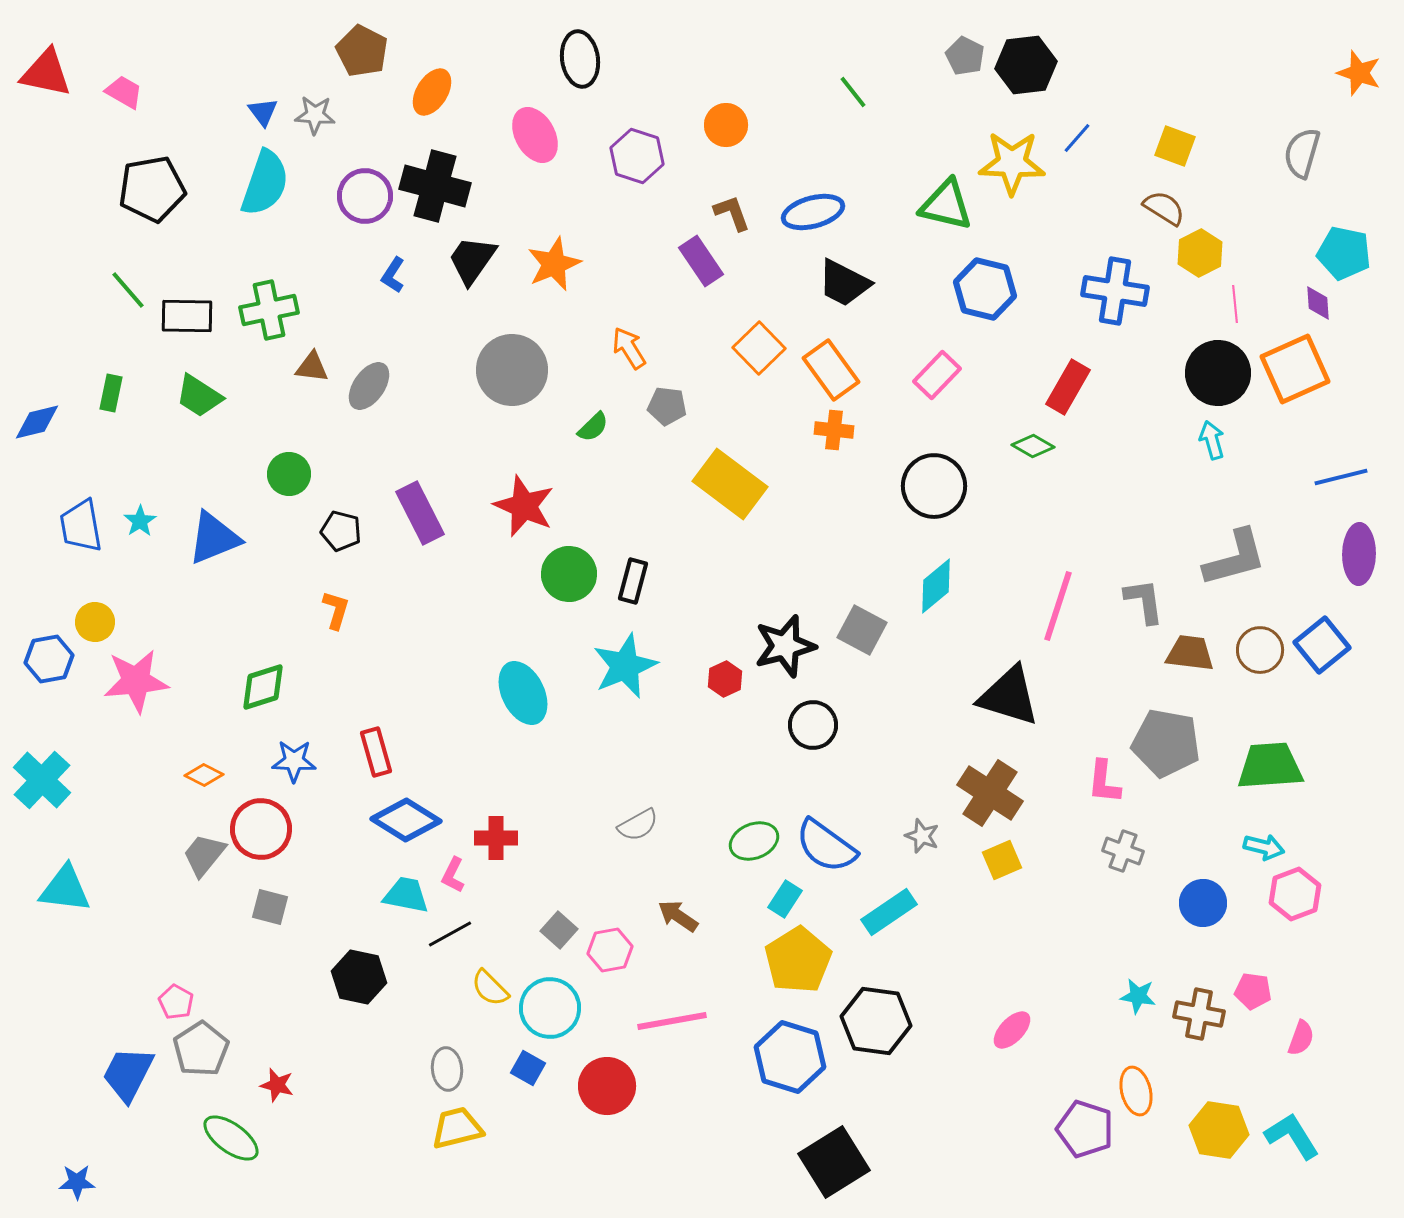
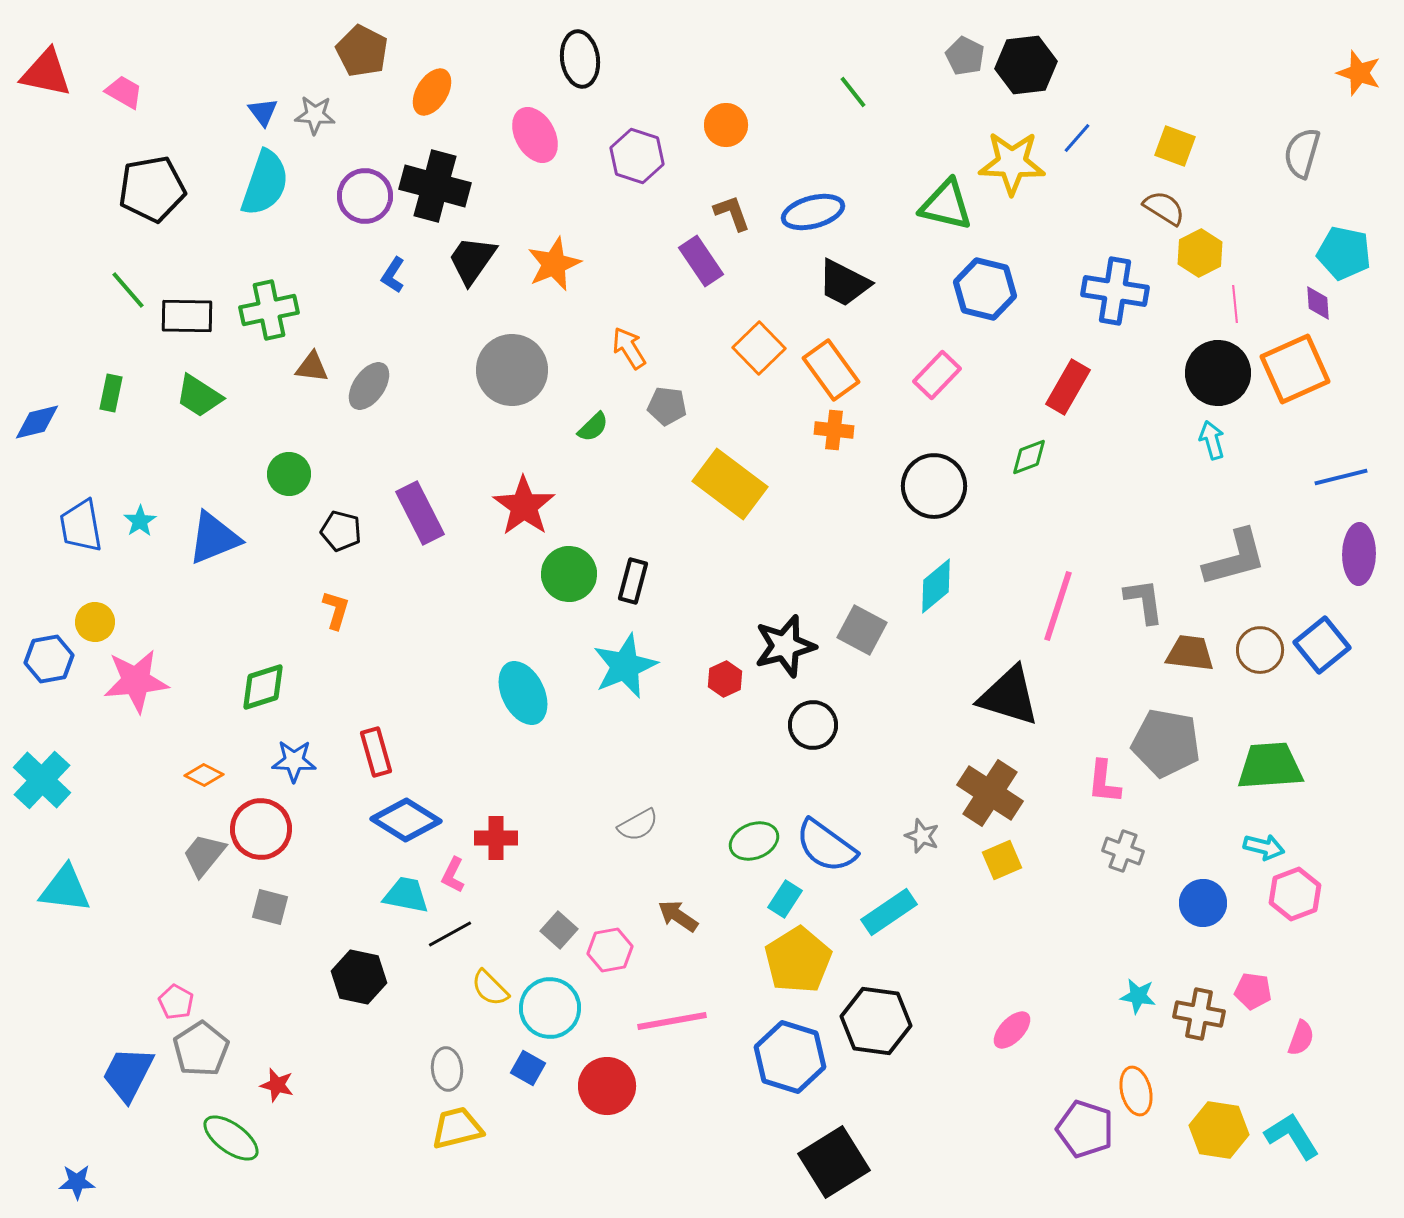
green diamond at (1033, 446): moved 4 px left, 11 px down; rotated 51 degrees counterclockwise
red star at (524, 506): rotated 12 degrees clockwise
